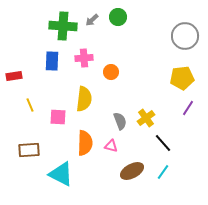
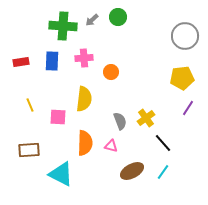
red rectangle: moved 7 px right, 14 px up
